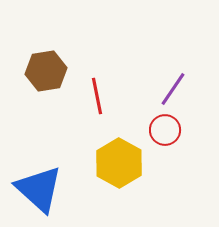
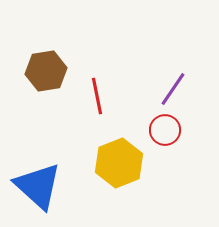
yellow hexagon: rotated 9 degrees clockwise
blue triangle: moved 1 px left, 3 px up
